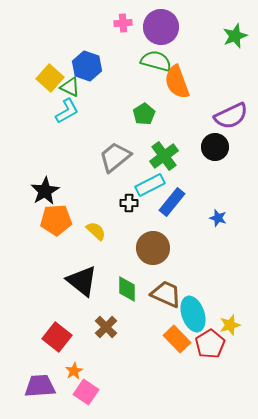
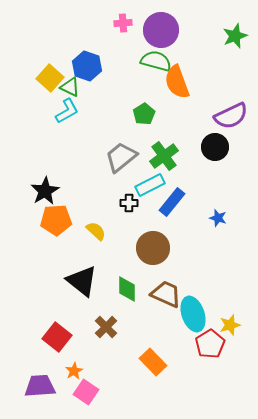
purple circle: moved 3 px down
gray trapezoid: moved 6 px right
orange rectangle: moved 24 px left, 23 px down
